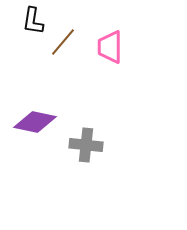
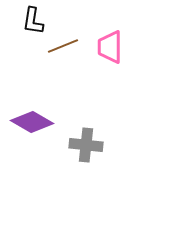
brown line: moved 4 px down; rotated 28 degrees clockwise
purple diamond: moved 3 px left; rotated 18 degrees clockwise
